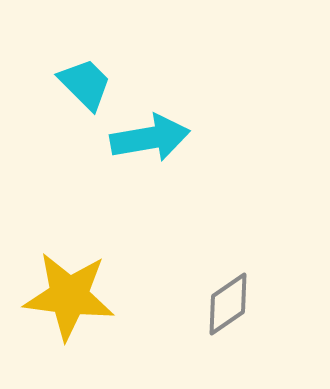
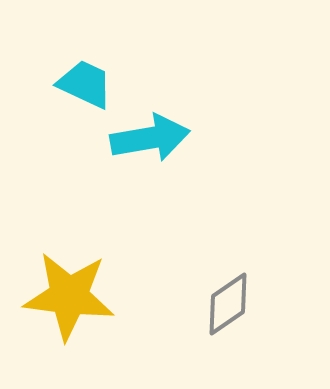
cyan trapezoid: rotated 20 degrees counterclockwise
